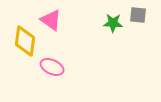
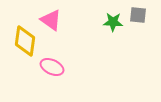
green star: moved 1 px up
